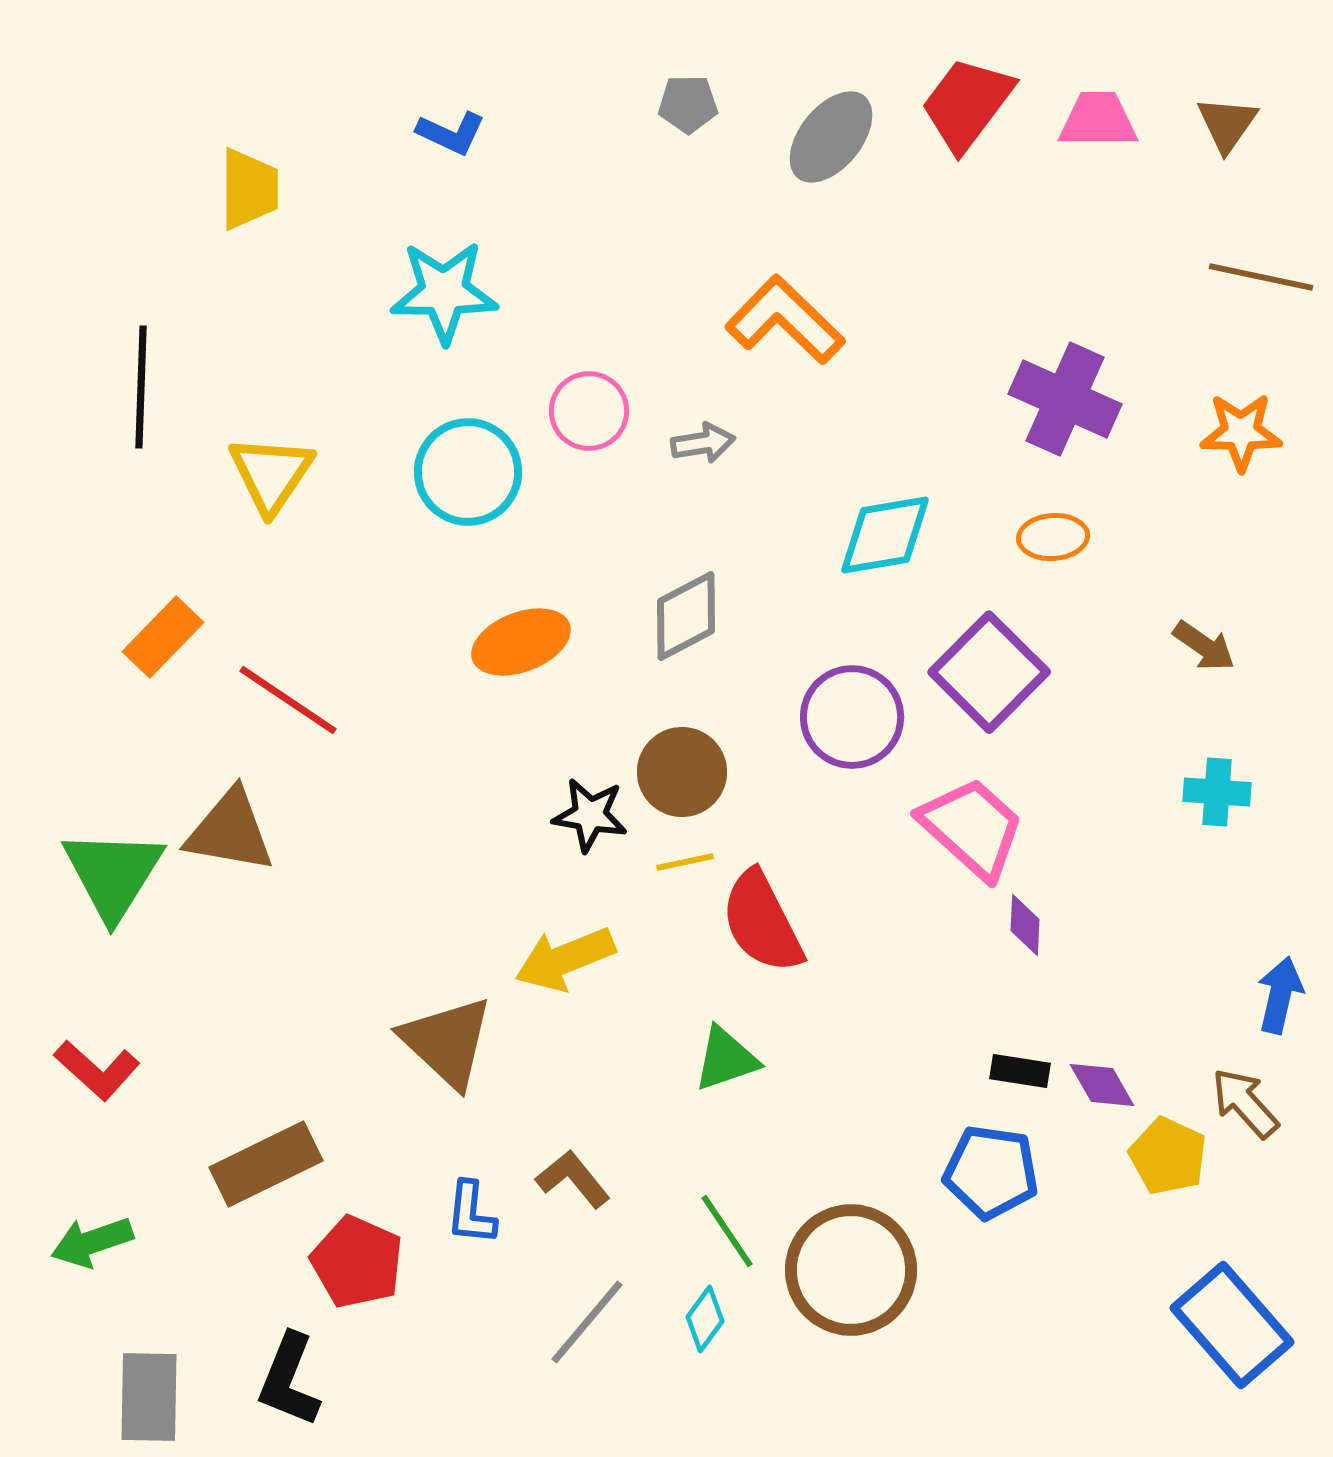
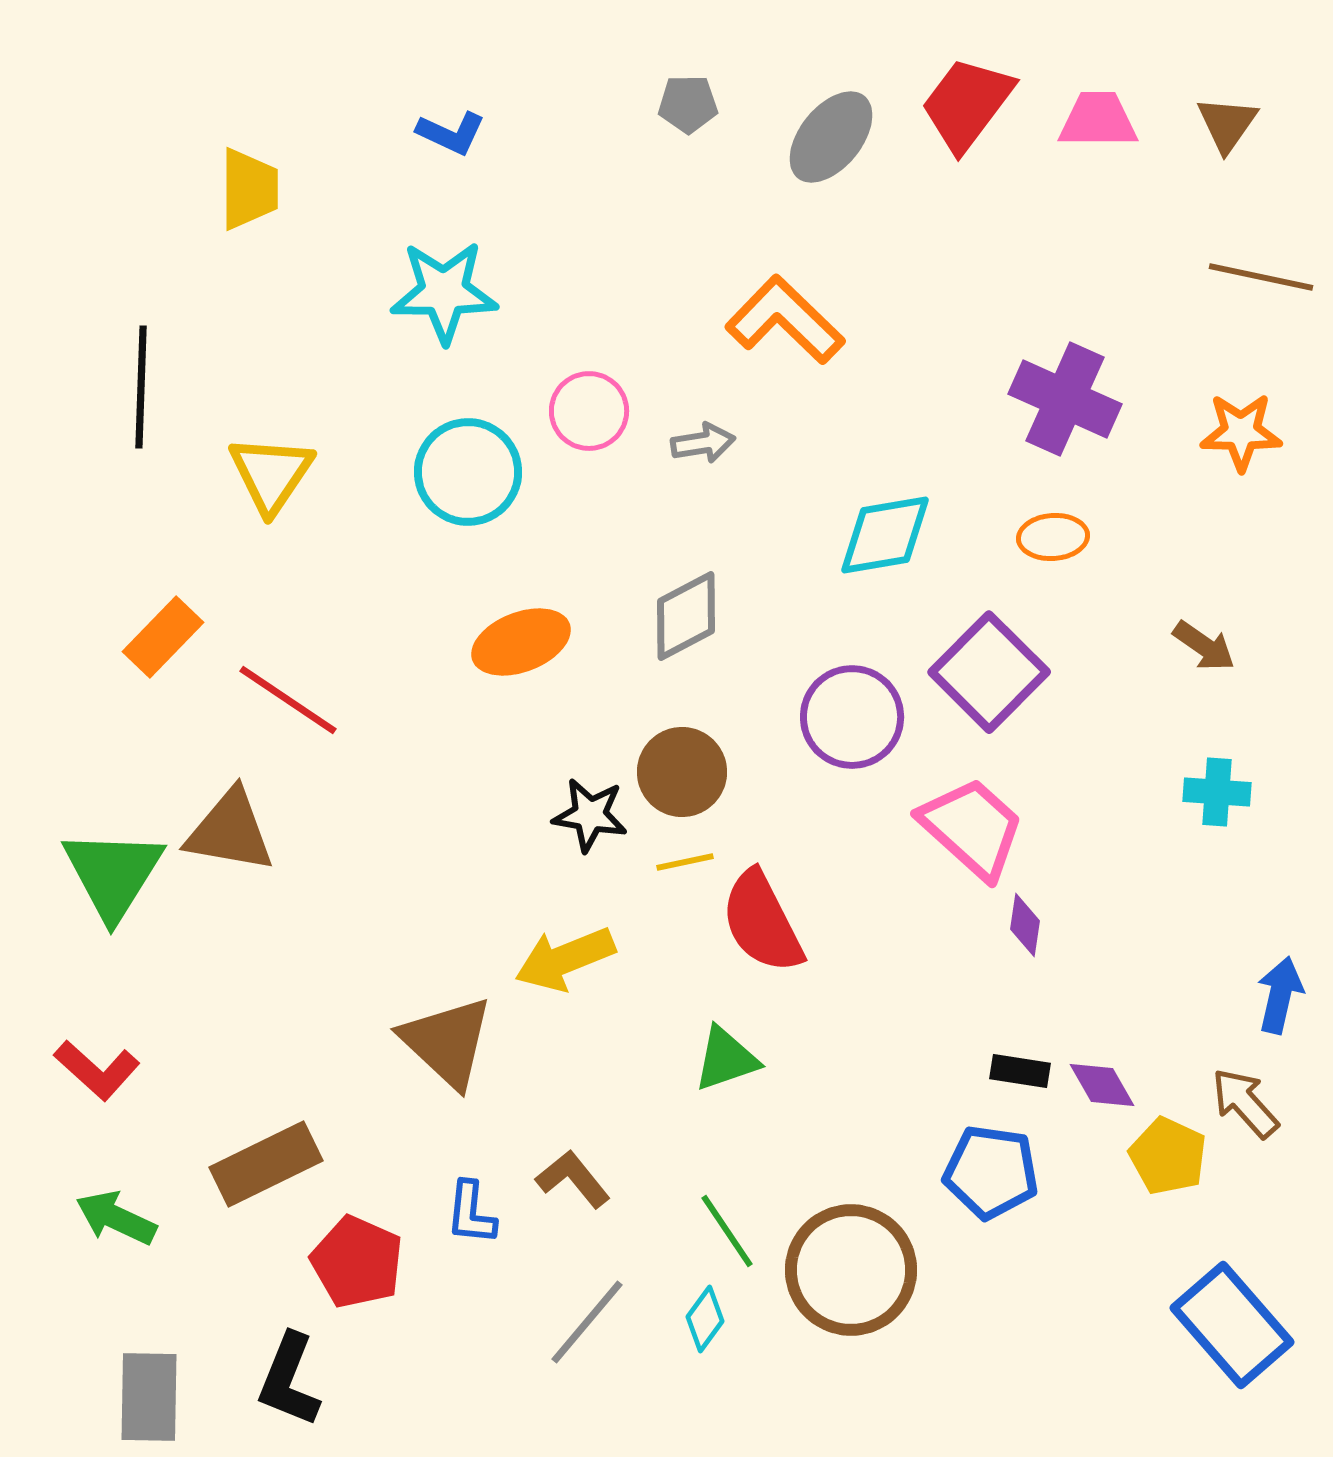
purple diamond at (1025, 925): rotated 6 degrees clockwise
green arrow at (92, 1242): moved 24 px right, 24 px up; rotated 44 degrees clockwise
